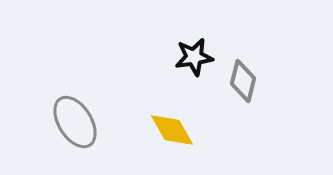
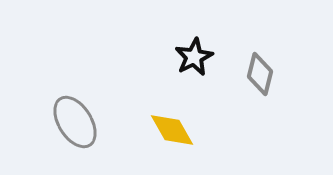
black star: rotated 18 degrees counterclockwise
gray diamond: moved 17 px right, 7 px up
